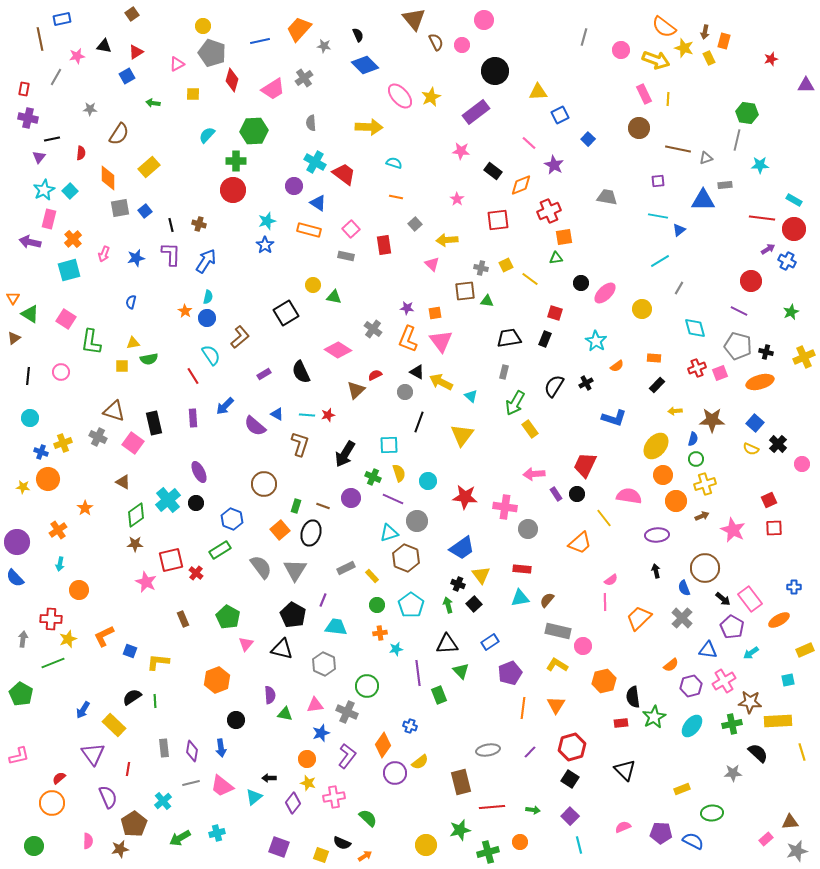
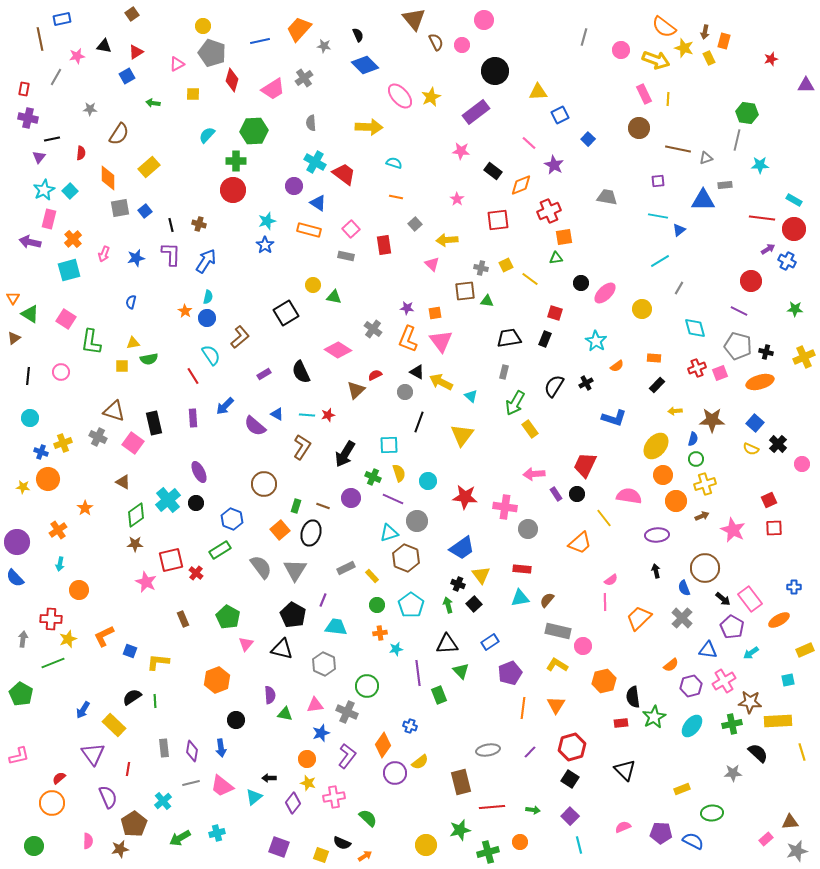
green star at (791, 312): moved 4 px right, 3 px up; rotated 28 degrees clockwise
brown L-shape at (300, 444): moved 2 px right, 3 px down; rotated 15 degrees clockwise
